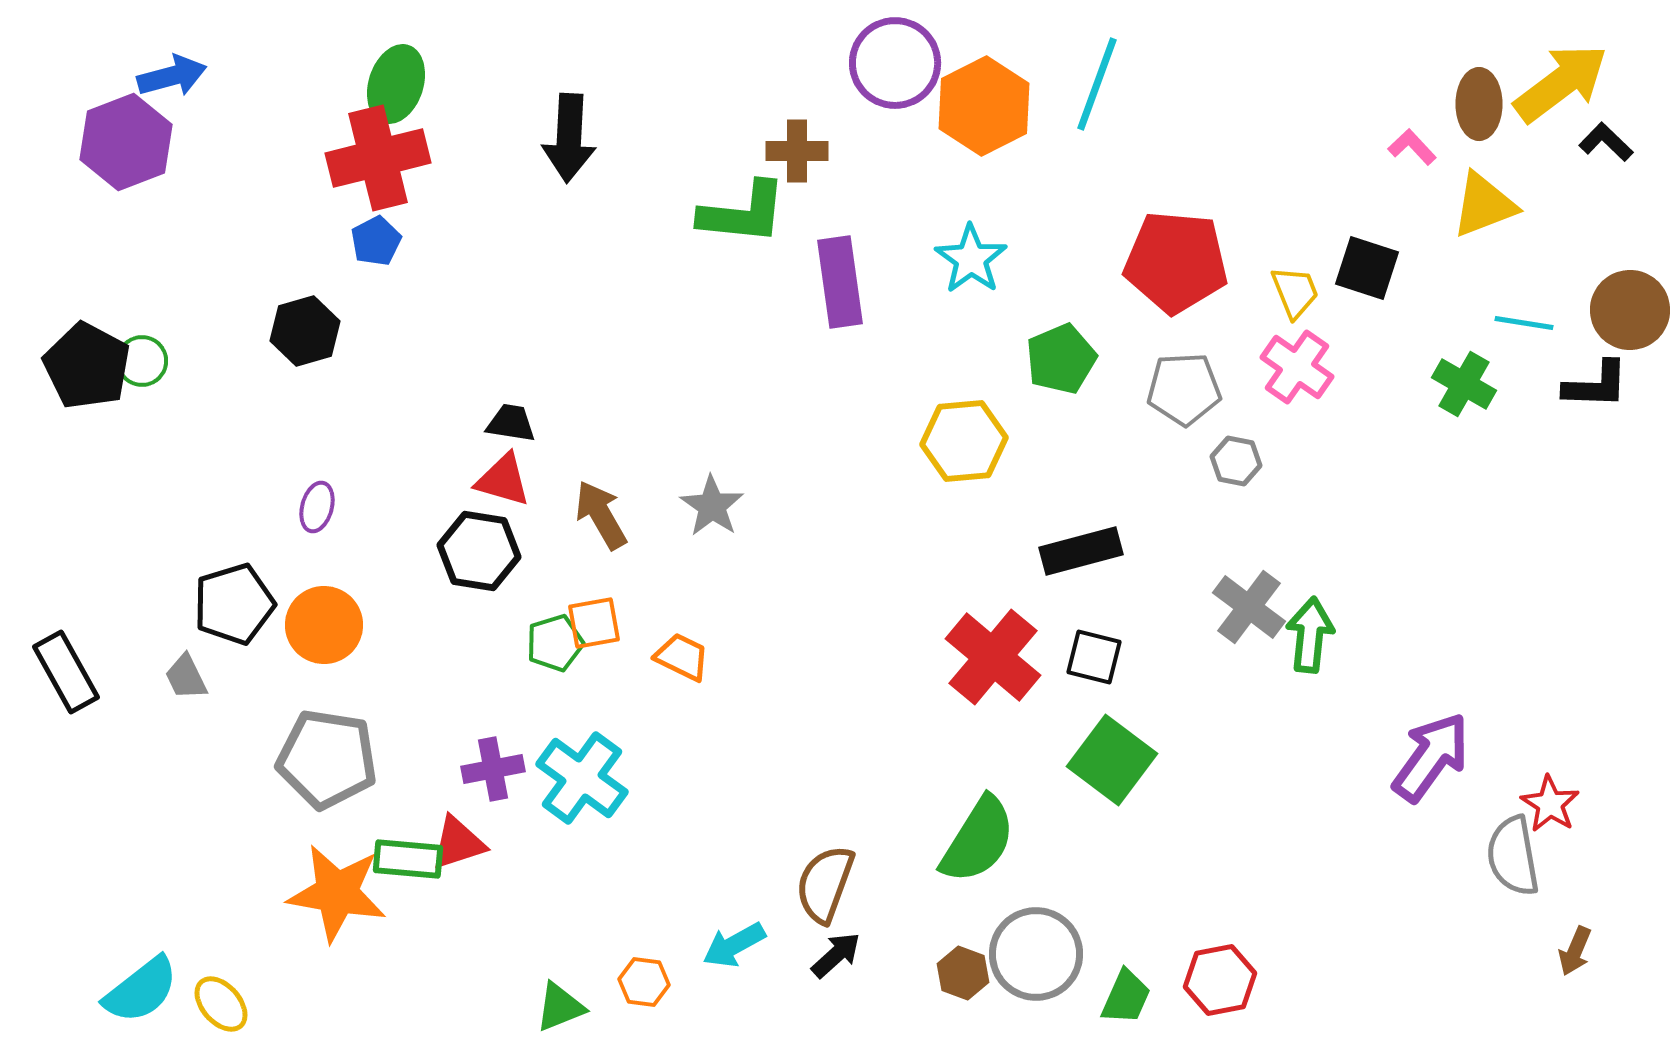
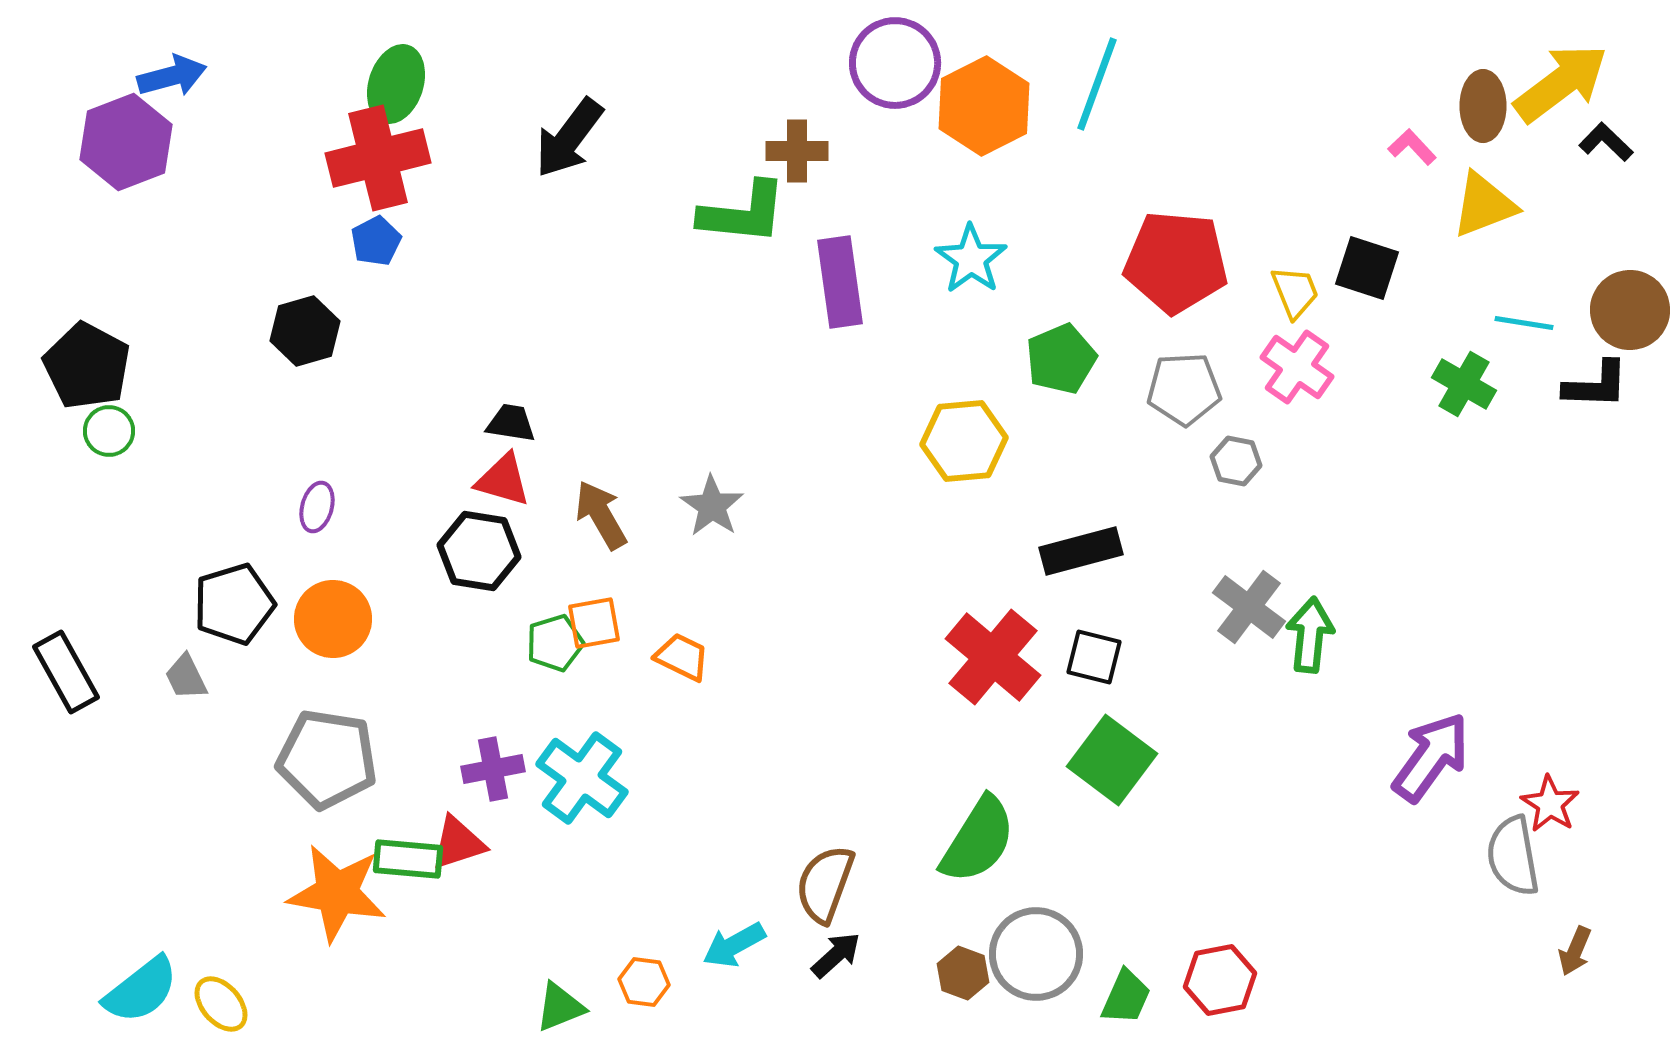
brown ellipse at (1479, 104): moved 4 px right, 2 px down
black arrow at (569, 138): rotated 34 degrees clockwise
green circle at (142, 361): moved 33 px left, 70 px down
orange circle at (324, 625): moved 9 px right, 6 px up
